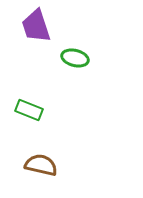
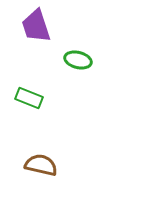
green ellipse: moved 3 px right, 2 px down
green rectangle: moved 12 px up
